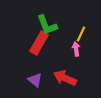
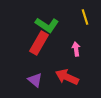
green L-shape: rotated 35 degrees counterclockwise
yellow line: moved 4 px right, 17 px up; rotated 42 degrees counterclockwise
red arrow: moved 2 px right, 1 px up
